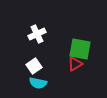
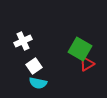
white cross: moved 14 px left, 7 px down
green square: rotated 20 degrees clockwise
red triangle: moved 12 px right
